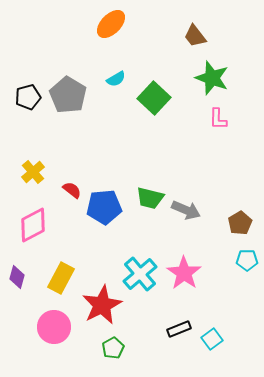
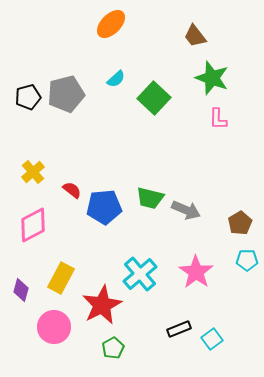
cyan semicircle: rotated 12 degrees counterclockwise
gray pentagon: moved 2 px left, 1 px up; rotated 27 degrees clockwise
pink star: moved 12 px right, 1 px up
purple diamond: moved 4 px right, 13 px down
